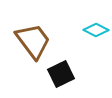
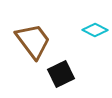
cyan diamond: moved 1 px left
